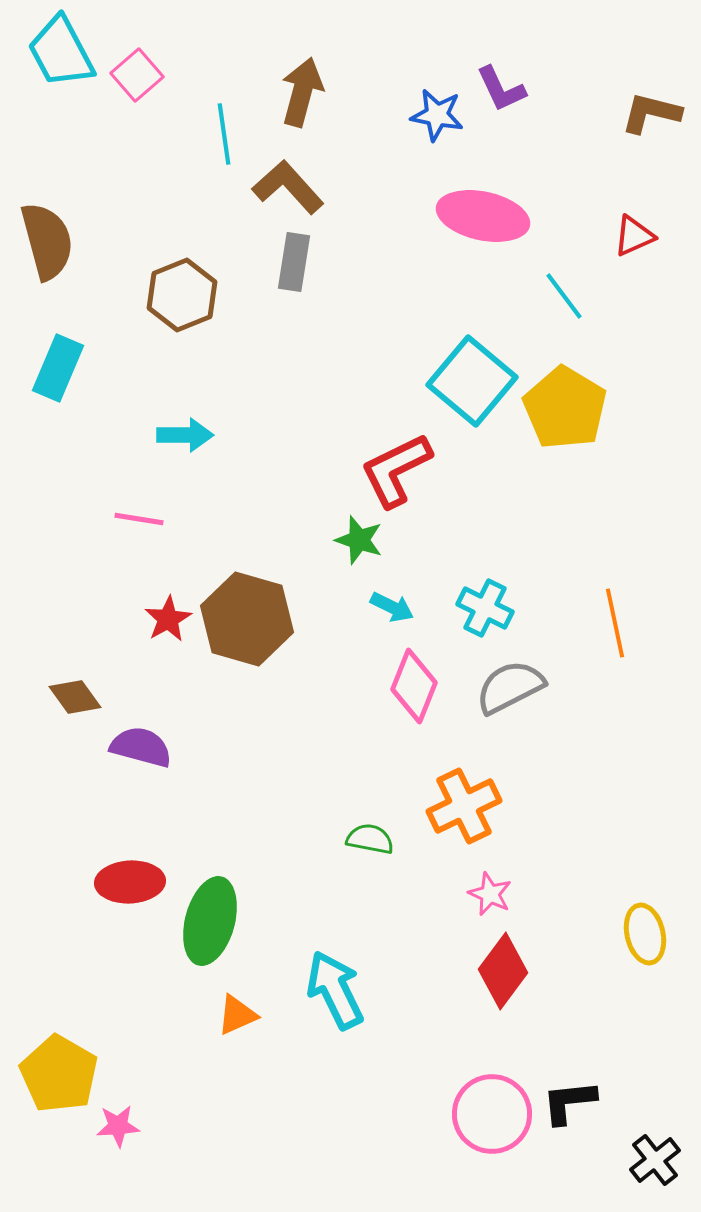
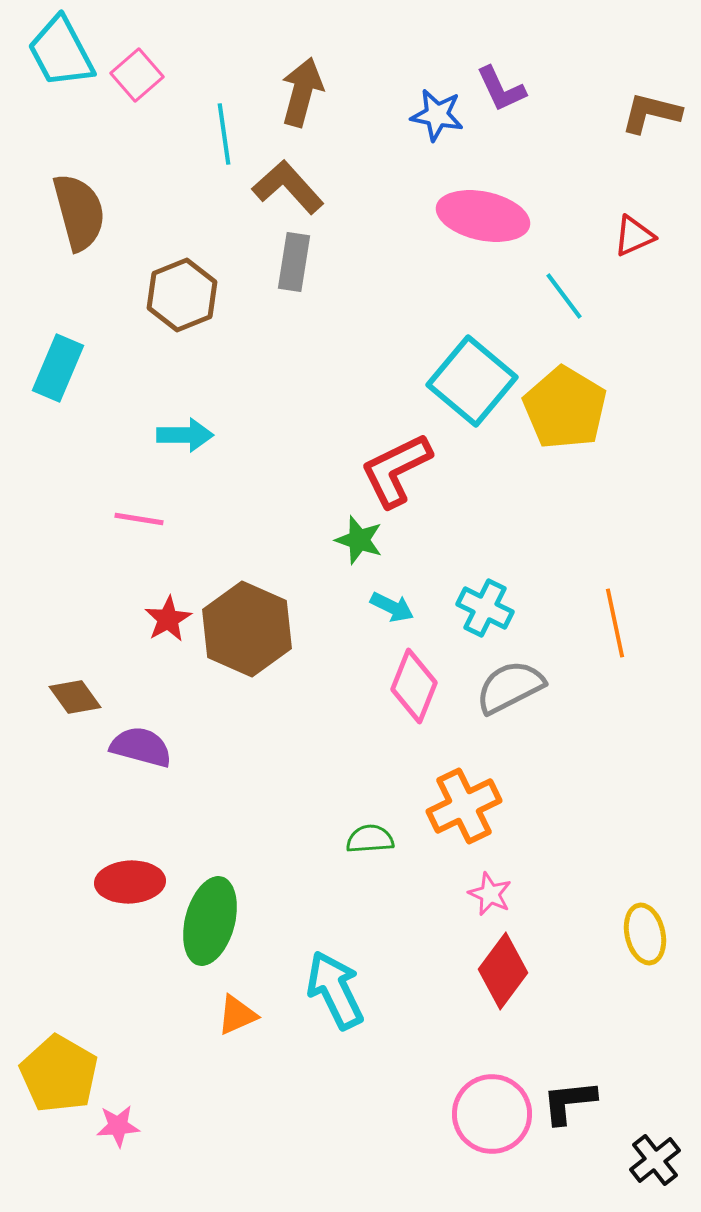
brown semicircle at (47, 241): moved 32 px right, 29 px up
brown hexagon at (247, 619): moved 10 px down; rotated 8 degrees clockwise
green semicircle at (370, 839): rotated 15 degrees counterclockwise
